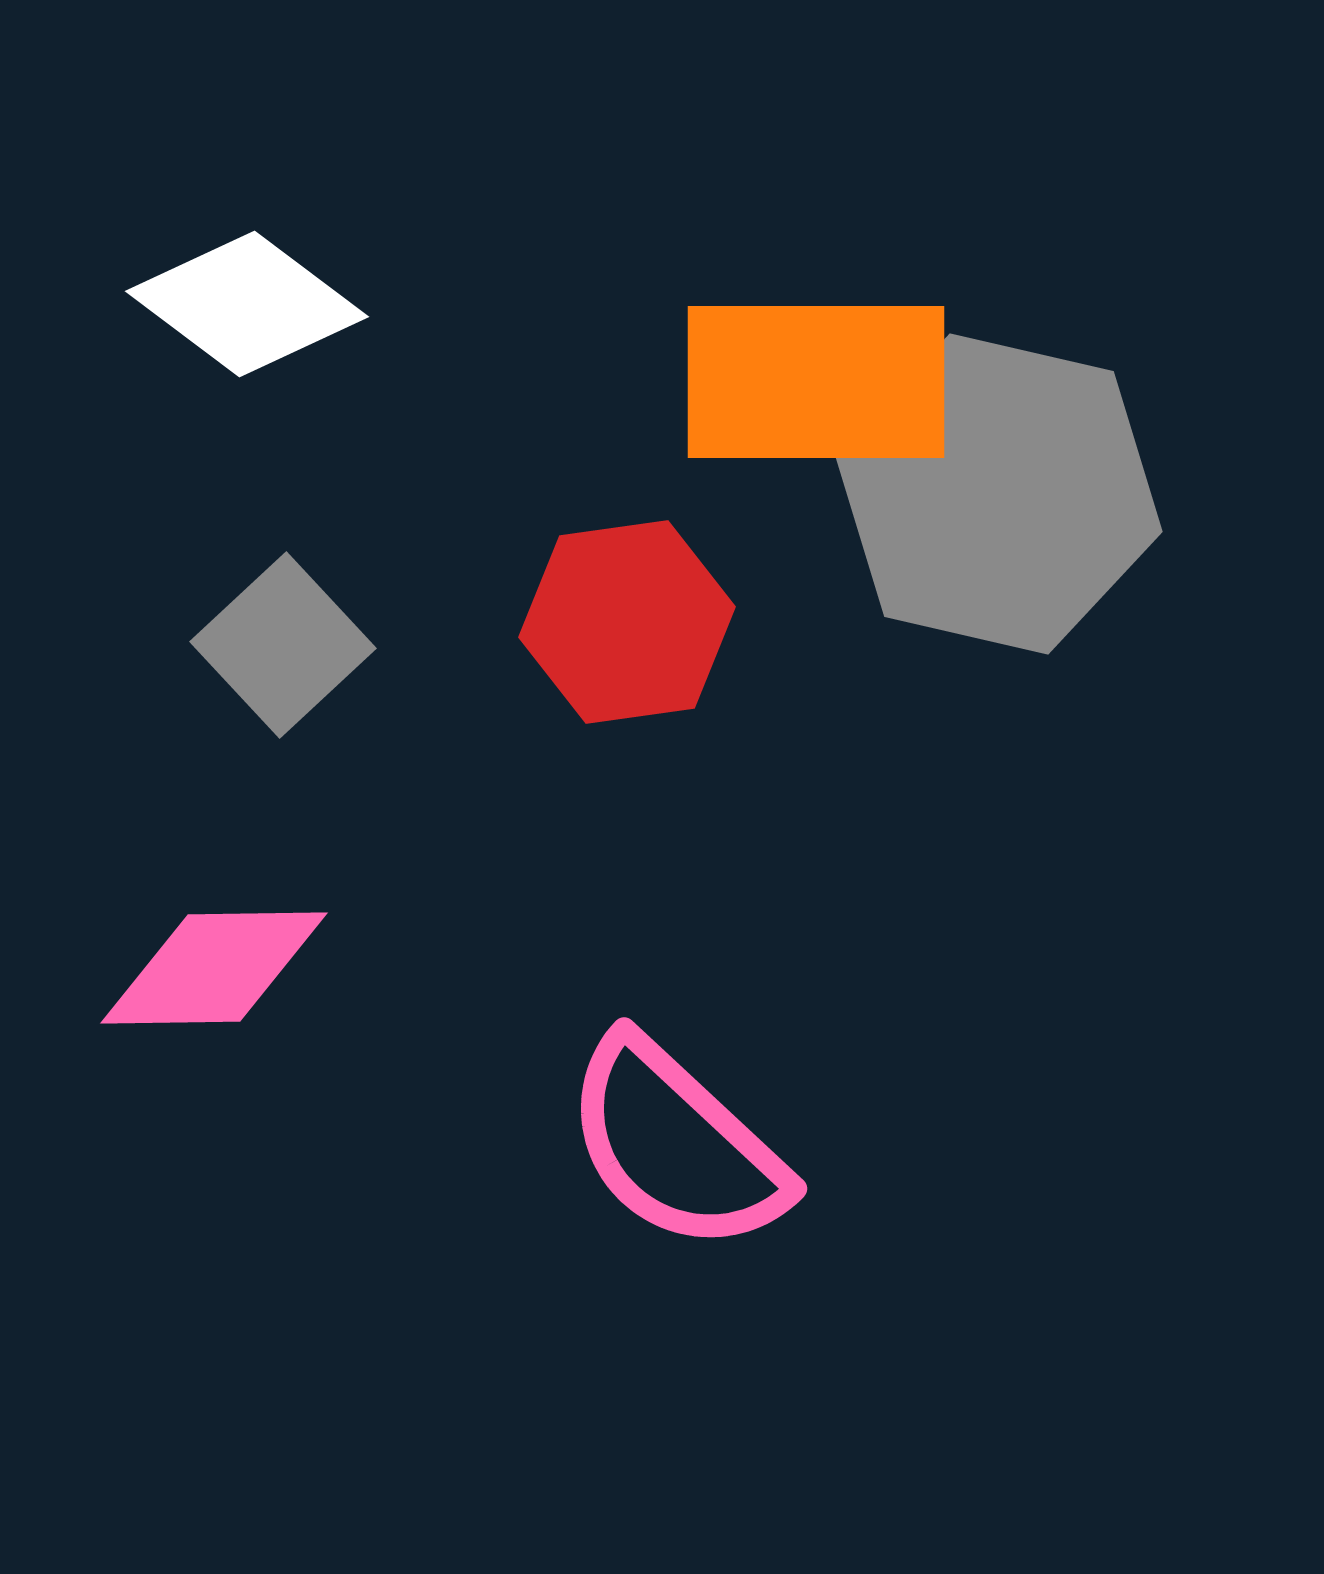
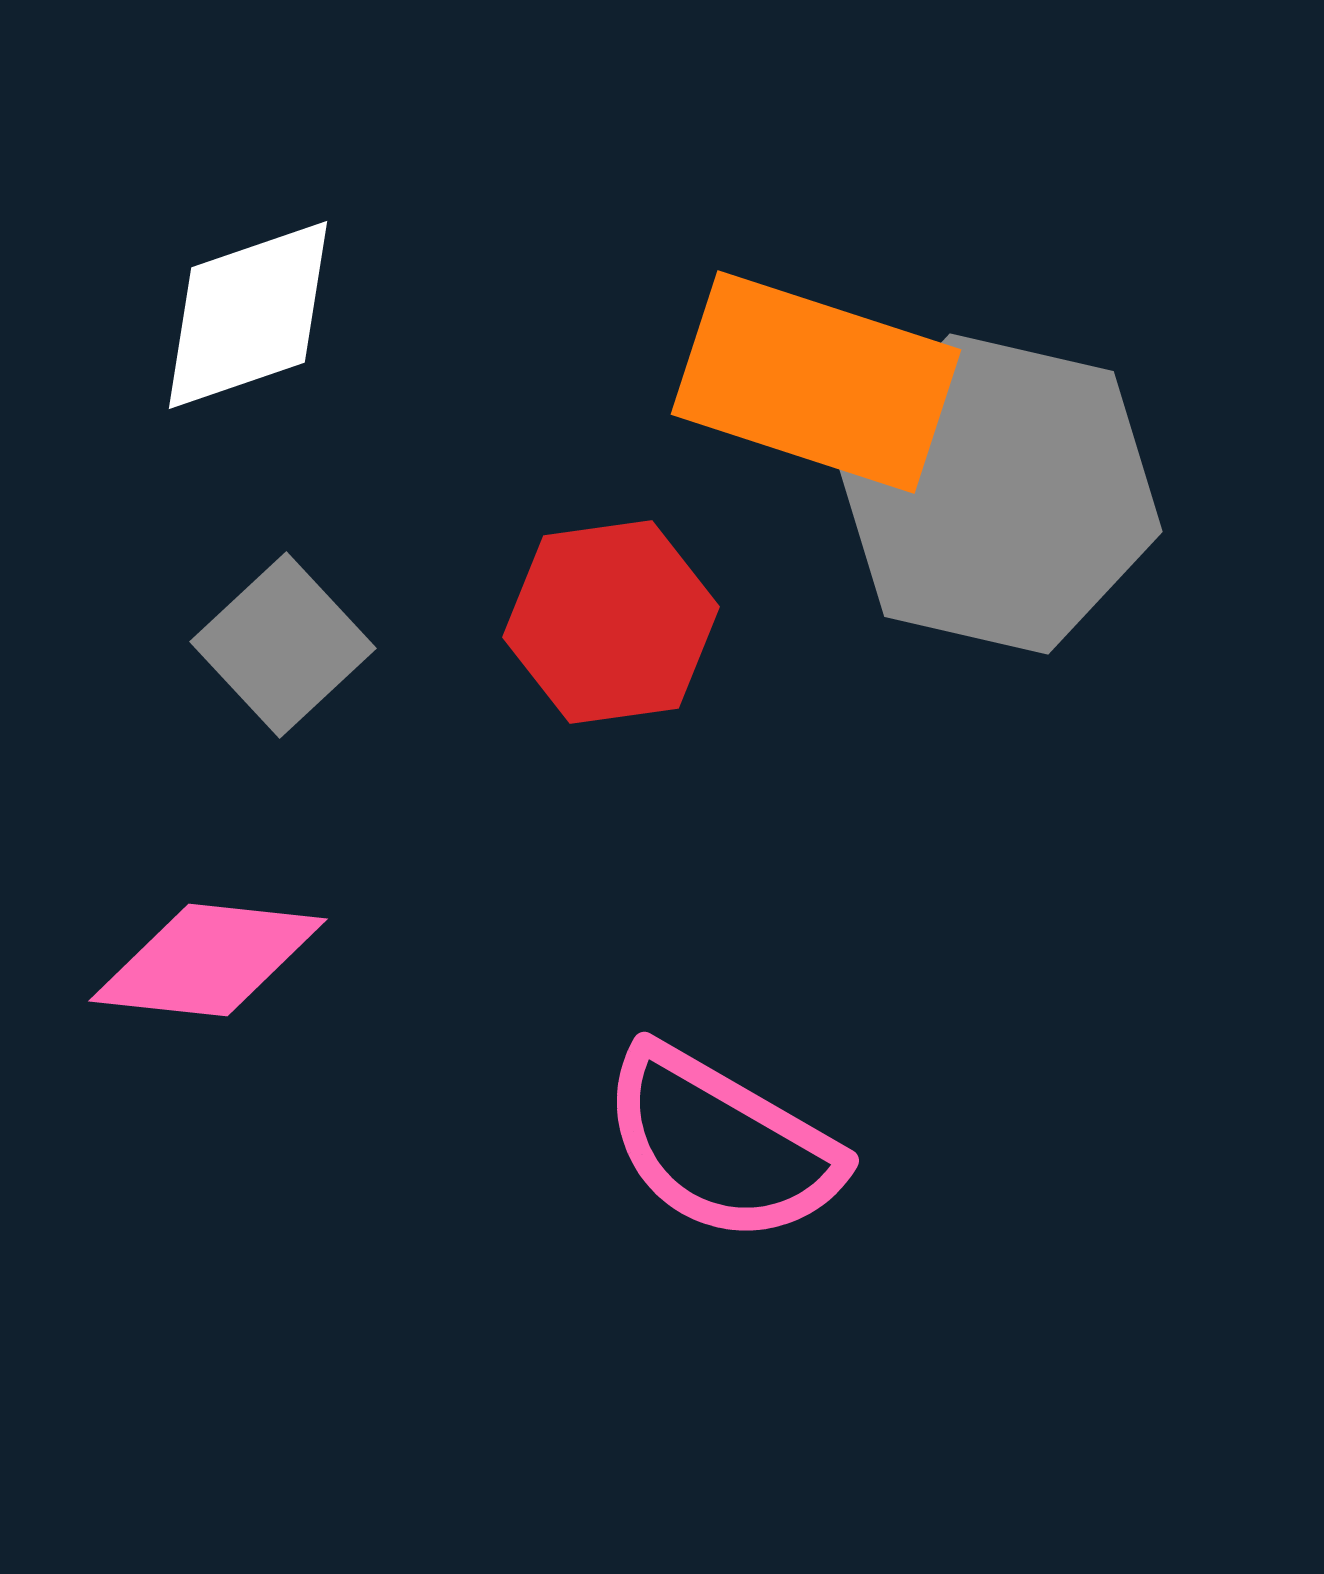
white diamond: moved 1 px right, 11 px down; rotated 56 degrees counterclockwise
orange rectangle: rotated 18 degrees clockwise
red hexagon: moved 16 px left
pink diamond: moved 6 px left, 8 px up; rotated 7 degrees clockwise
pink semicircle: moved 45 px right; rotated 13 degrees counterclockwise
